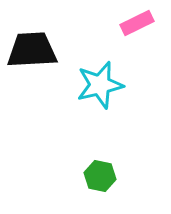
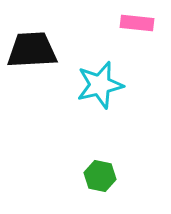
pink rectangle: rotated 32 degrees clockwise
